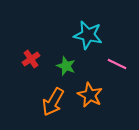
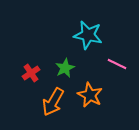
red cross: moved 14 px down
green star: moved 1 px left, 2 px down; rotated 24 degrees clockwise
